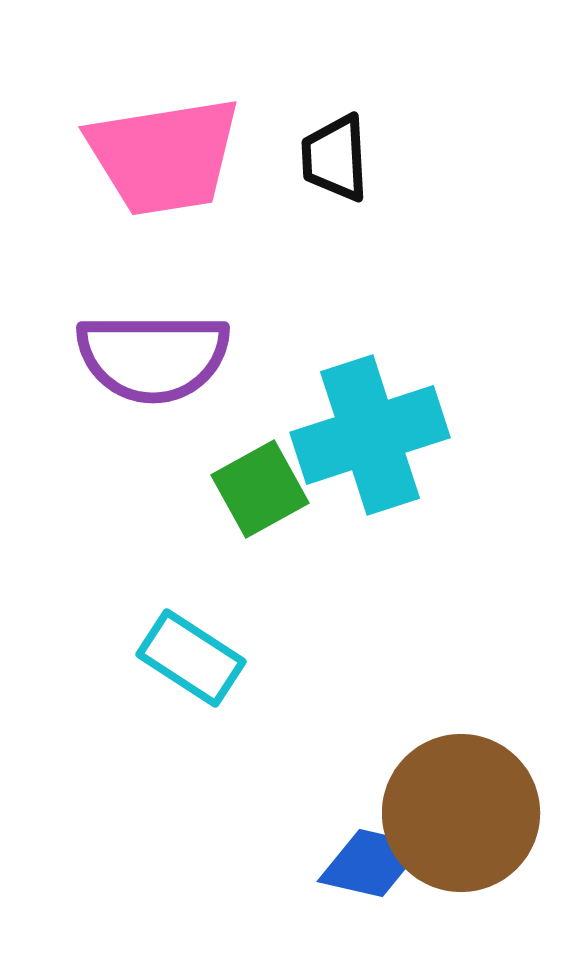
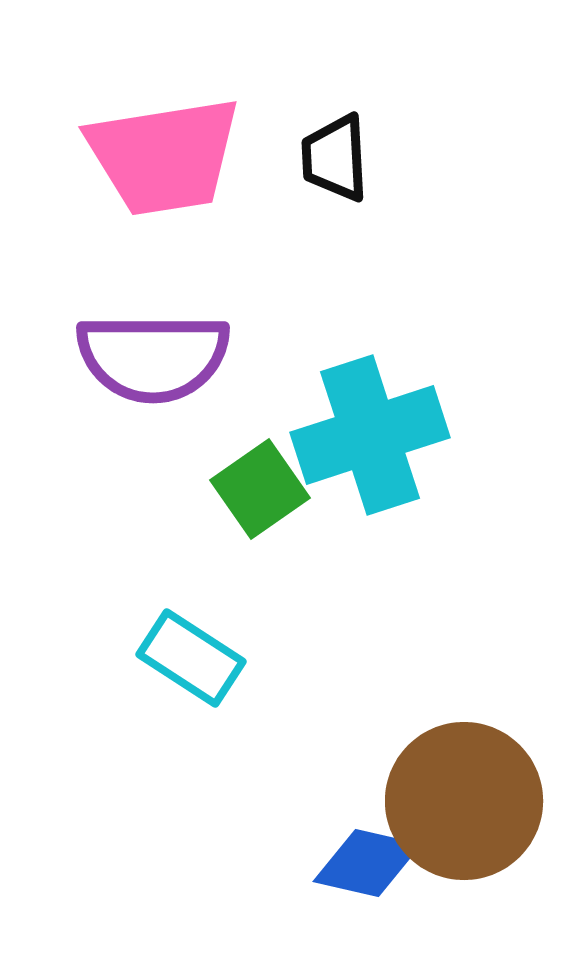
green square: rotated 6 degrees counterclockwise
brown circle: moved 3 px right, 12 px up
blue diamond: moved 4 px left
